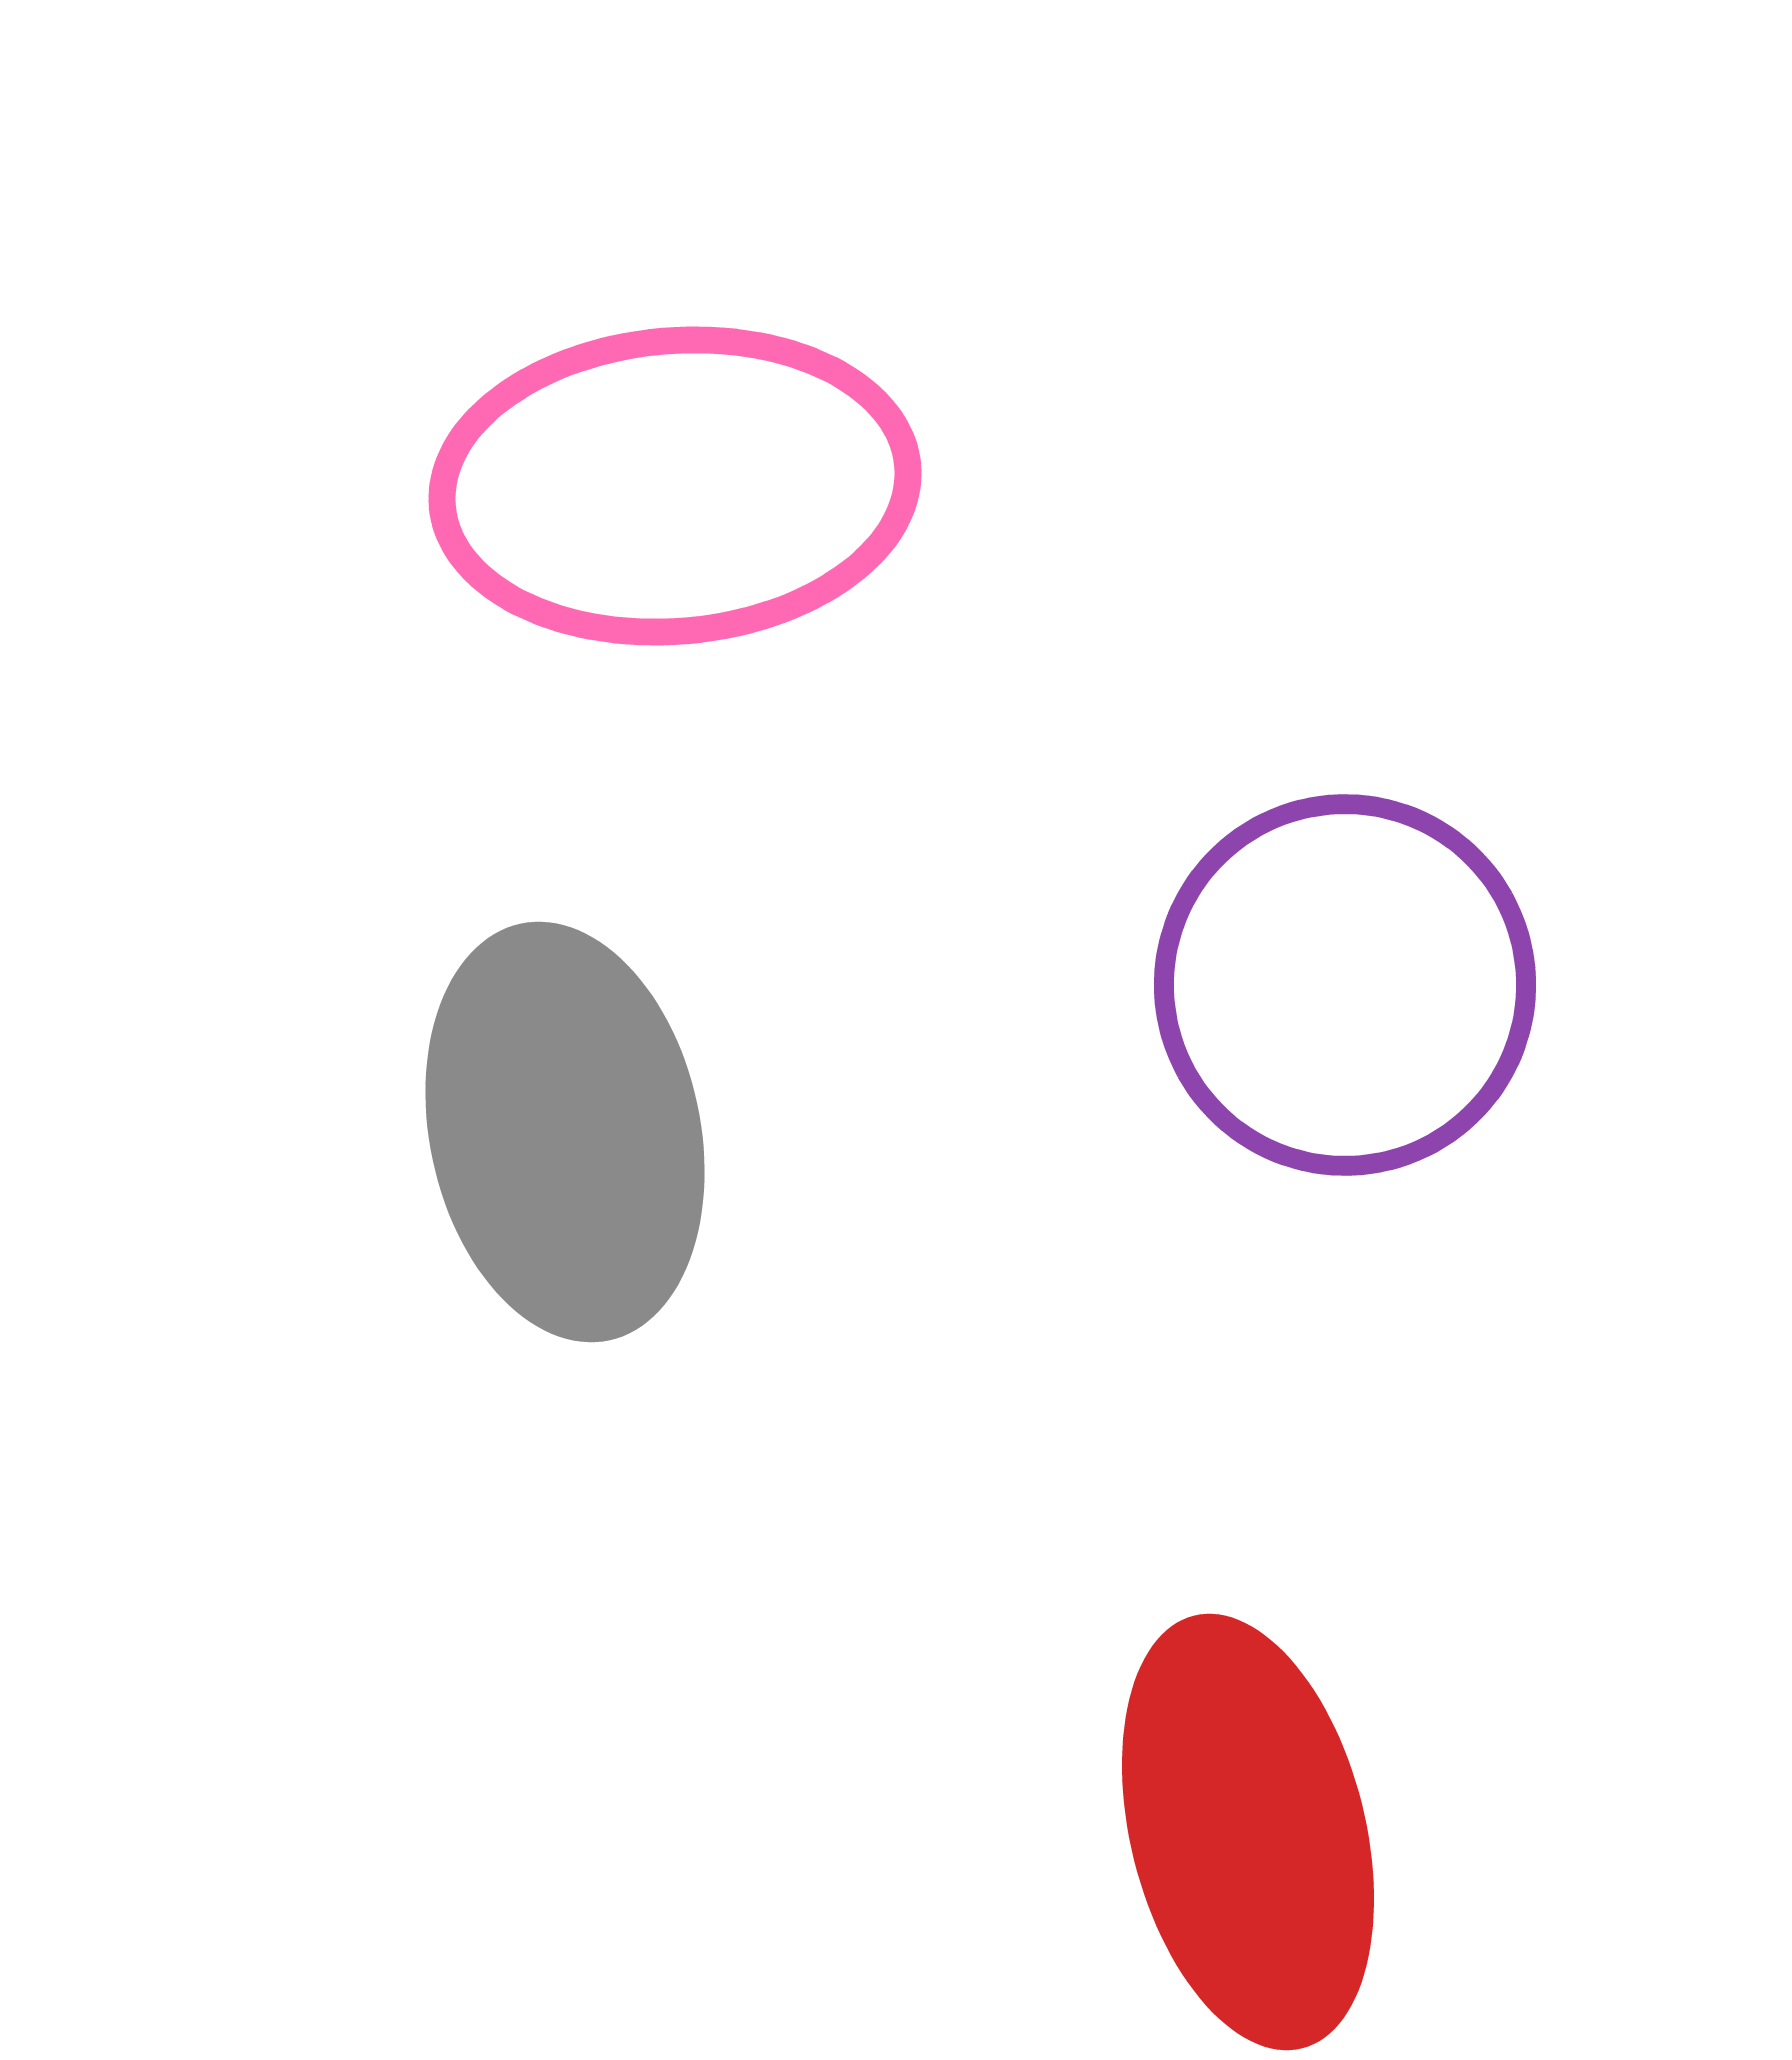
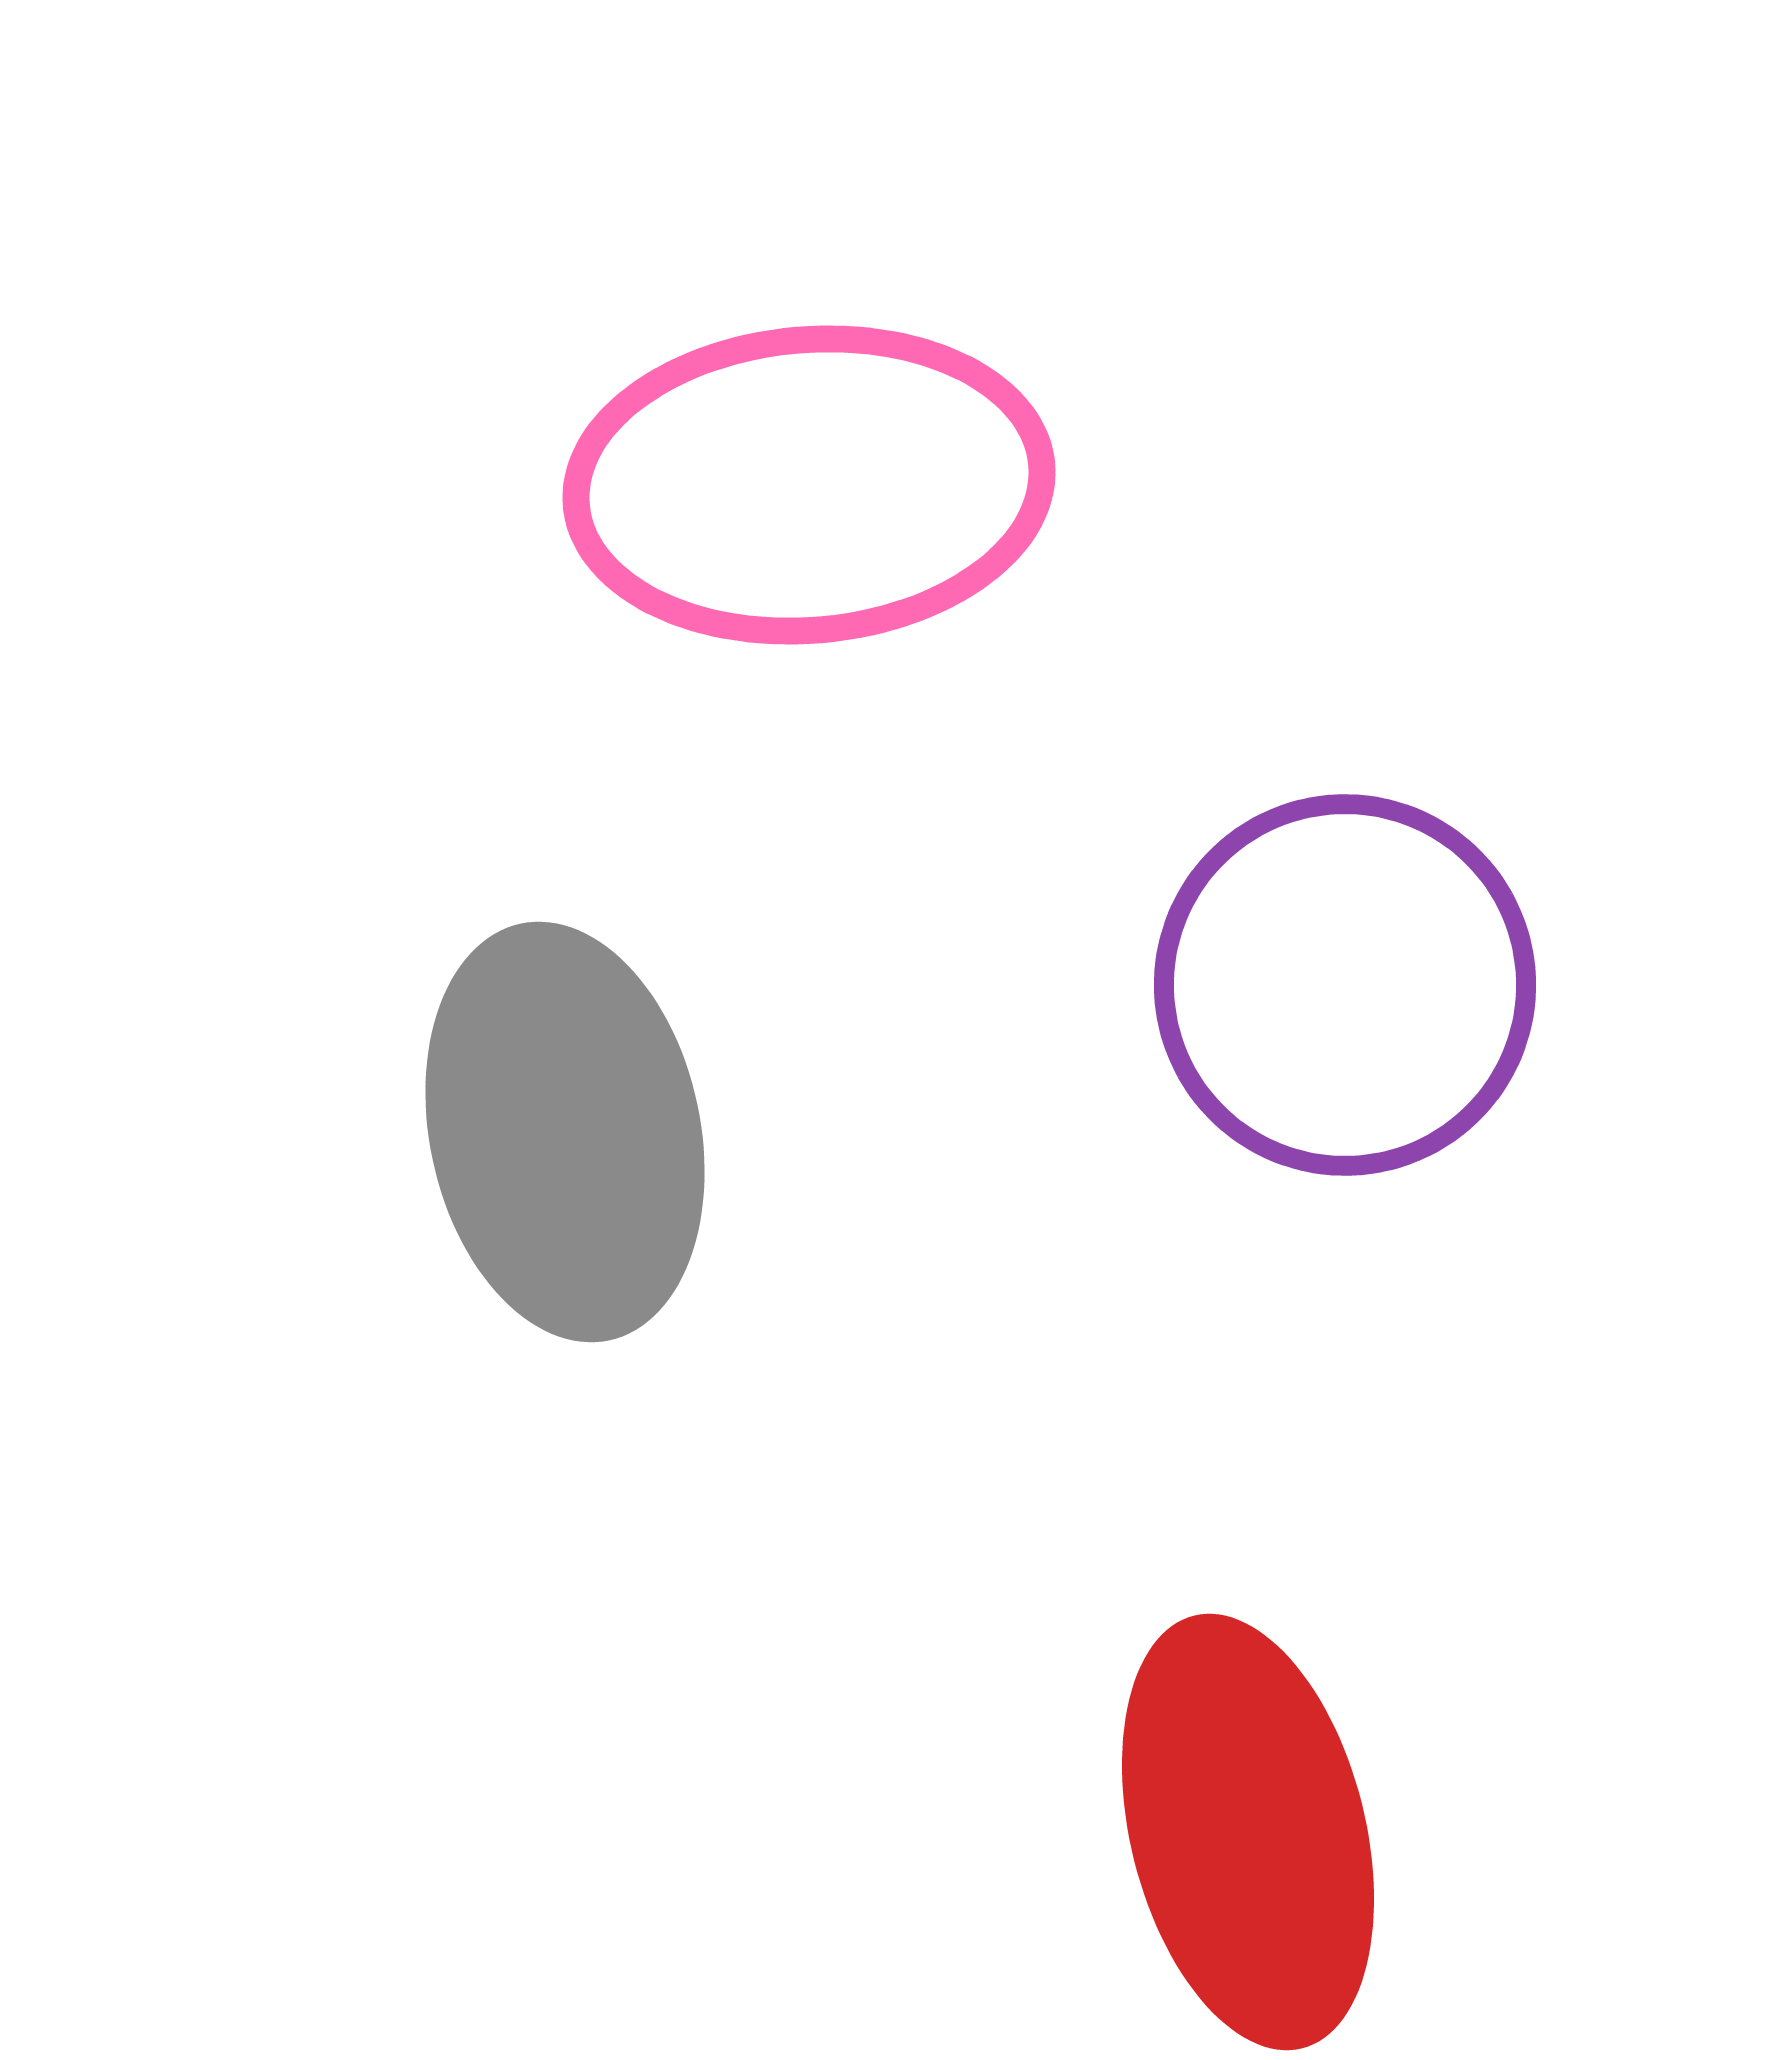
pink ellipse: moved 134 px right, 1 px up
